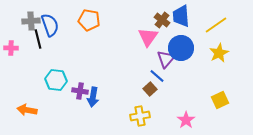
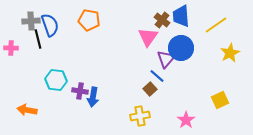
yellow star: moved 11 px right
